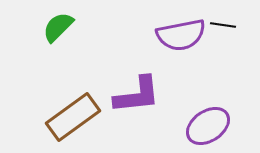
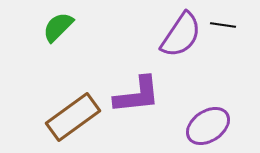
purple semicircle: rotated 45 degrees counterclockwise
